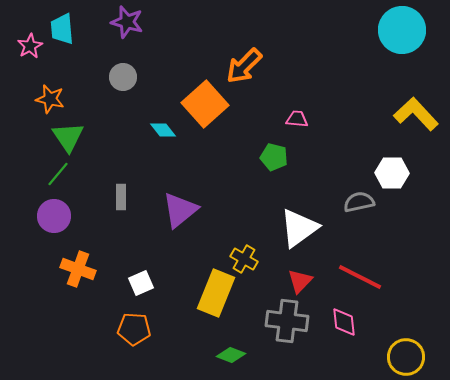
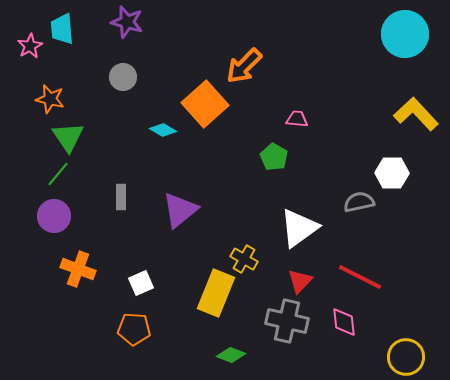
cyan circle: moved 3 px right, 4 px down
cyan diamond: rotated 20 degrees counterclockwise
green pentagon: rotated 16 degrees clockwise
gray cross: rotated 6 degrees clockwise
